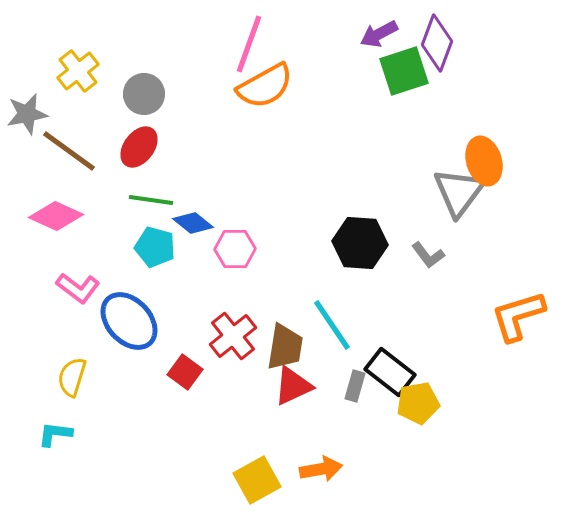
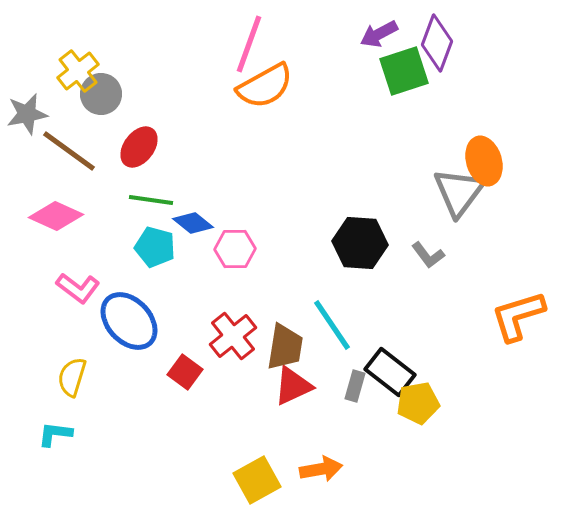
gray circle: moved 43 px left
